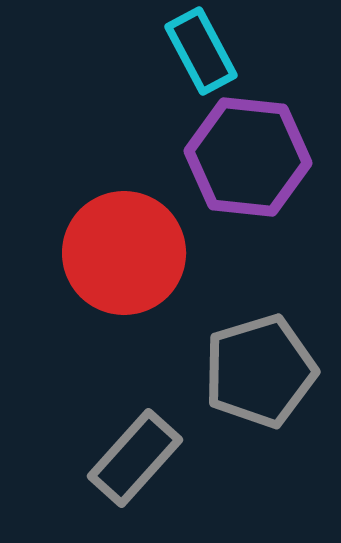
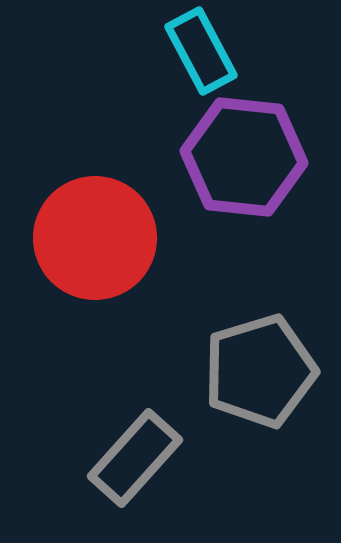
purple hexagon: moved 4 px left
red circle: moved 29 px left, 15 px up
